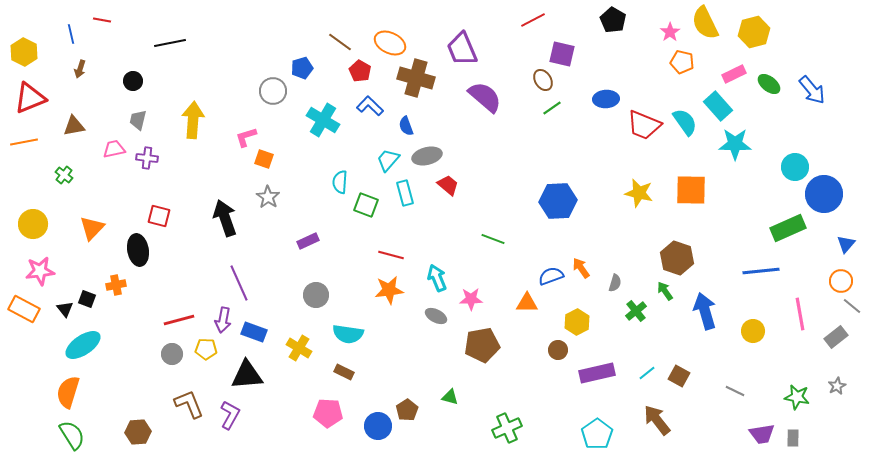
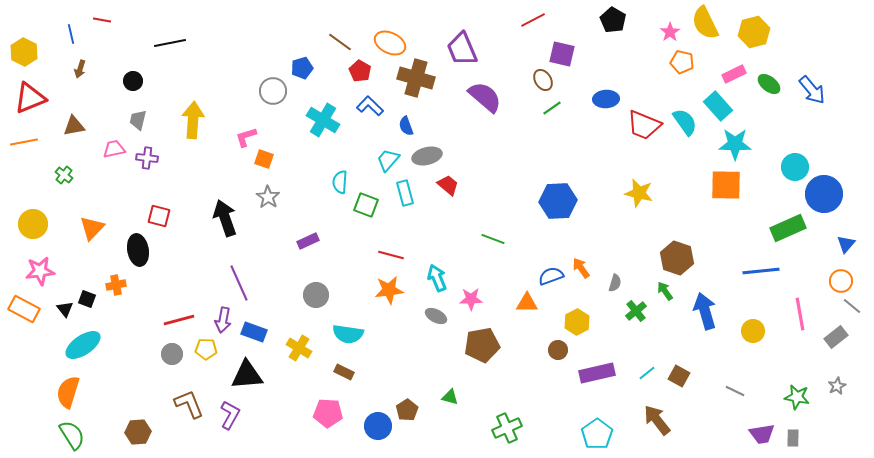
orange square at (691, 190): moved 35 px right, 5 px up
